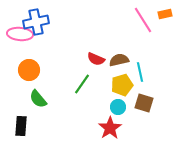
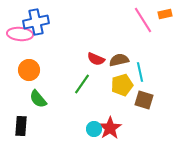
brown square: moved 3 px up
cyan circle: moved 24 px left, 22 px down
